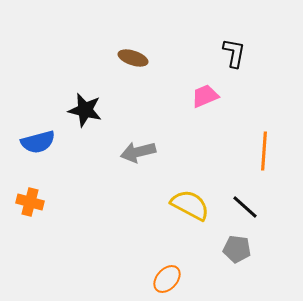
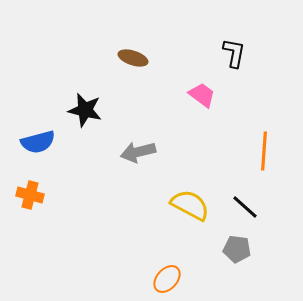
pink trapezoid: moved 3 px left, 1 px up; rotated 60 degrees clockwise
orange cross: moved 7 px up
